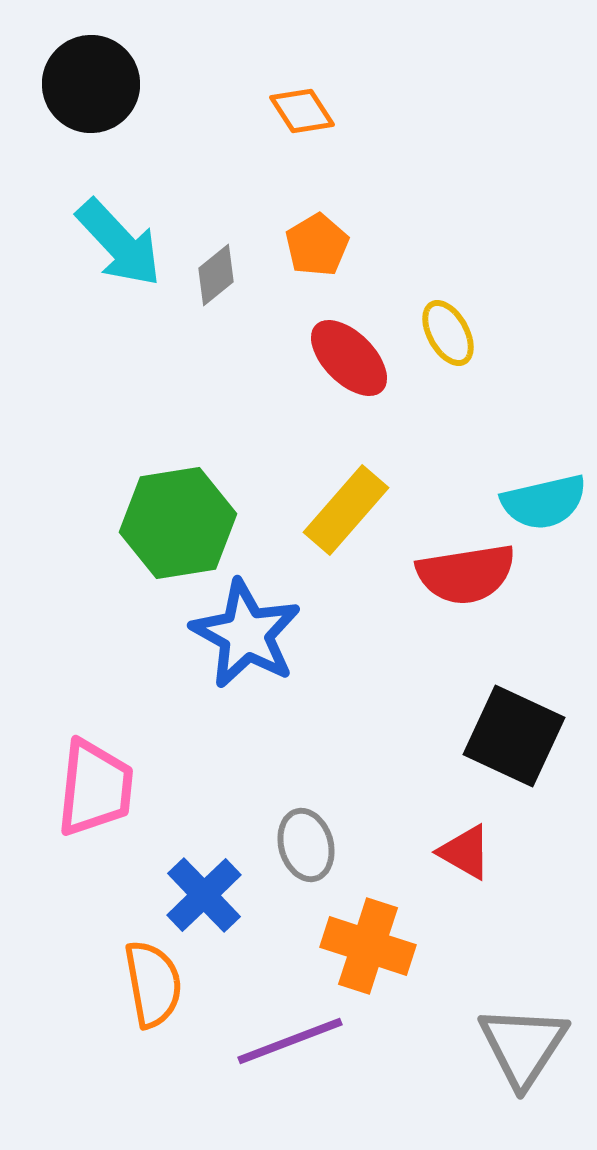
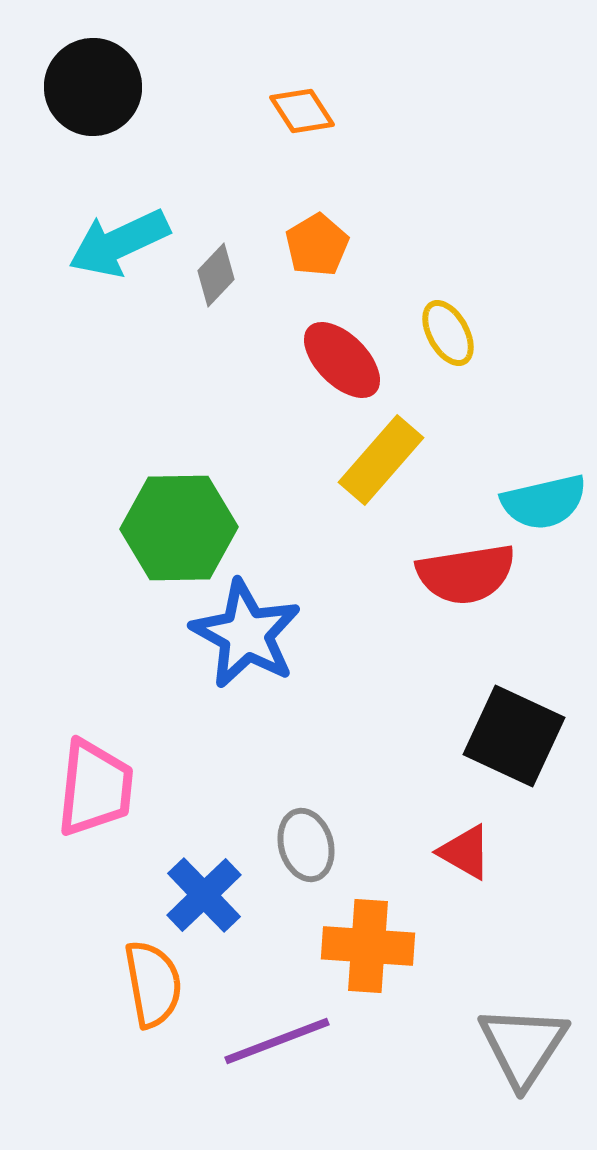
black circle: moved 2 px right, 3 px down
cyan arrow: rotated 108 degrees clockwise
gray diamond: rotated 8 degrees counterclockwise
red ellipse: moved 7 px left, 2 px down
yellow rectangle: moved 35 px right, 50 px up
green hexagon: moved 1 px right, 5 px down; rotated 8 degrees clockwise
orange cross: rotated 14 degrees counterclockwise
purple line: moved 13 px left
